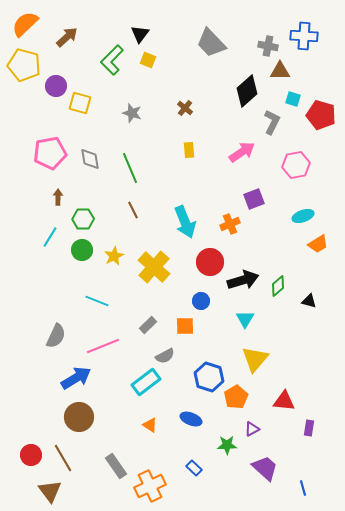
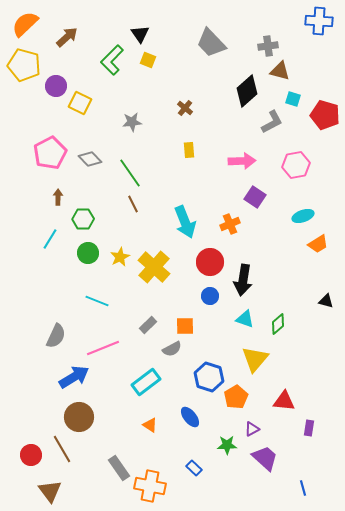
black triangle at (140, 34): rotated 12 degrees counterclockwise
blue cross at (304, 36): moved 15 px right, 15 px up
gray cross at (268, 46): rotated 18 degrees counterclockwise
brown triangle at (280, 71): rotated 15 degrees clockwise
yellow square at (80, 103): rotated 10 degrees clockwise
gray star at (132, 113): moved 9 px down; rotated 24 degrees counterclockwise
red pentagon at (321, 115): moved 4 px right
gray L-shape at (272, 122): rotated 35 degrees clockwise
pink arrow at (242, 152): moved 9 px down; rotated 32 degrees clockwise
pink pentagon at (50, 153): rotated 16 degrees counterclockwise
gray diamond at (90, 159): rotated 35 degrees counterclockwise
green line at (130, 168): moved 5 px down; rotated 12 degrees counterclockwise
purple square at (254, 199): moved 1 px right, 2 px up; rotated 35 degrees counterclockwise
brown line at (133, 210): moved 6 px up
cyan line at (50, 237): moved 2 px down
green circle at (82, 250): moved 6 px right, 3 px down
yellow star at (114, 256): moved 6 px right, 1 px down
black arrow at (243, 280): rotated 116 degrees clockwise
green diamond at (278, 286): moved 38 px down
blue circle at (201, 301): moved 9 px right, 5 px up
black triangle at (309, 301): moved 17 px right
cyan triangle at (245, 319): rotated 42 degrees counterclockwise
pink line at (103, 346): moved 2 px down
gray semicircle at (165, 356): moved 7 px right, 7 px up
blue arrow at (76, 378): moved 2 px left, 1 px up
blue ellipse at (191, 419): moved 1 px left, 2 px up; rotated 30 degrees clockwise
brown line at (63, 458): moved 1 px left, 9 px up
gray rectangle at (116, 466): moved 3 px right, 2 px down
purple trapezoid at (265, 468): moved 10 px up
orange cross at (150, 486): rotated 36 degrees clockwise
